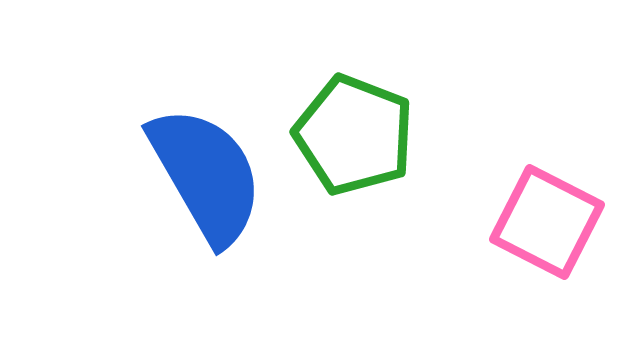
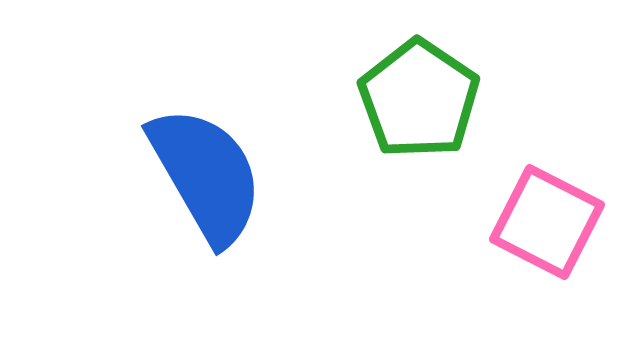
green pentagon: moved 65 px right, 36 px up; rotated 13 degrees clockwise
